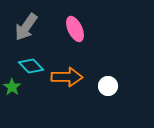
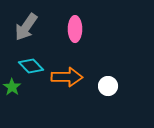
pink ellipse: rotated 25 degrees clockwise
